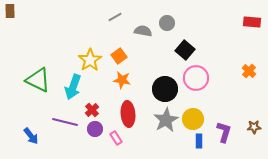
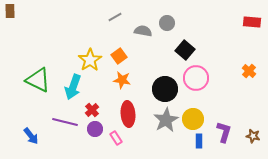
brown star: moved 1 px left, 9 px down; rotated 16 degrees clockwise
